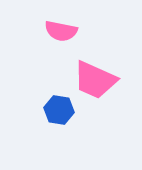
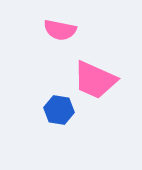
pink semicircle: moved 1 px left, 1 px up
